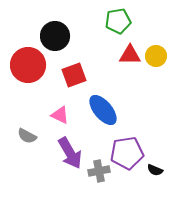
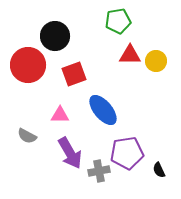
yellow circle: moved 5 px down
red square: moved 1 px up
pink triangle: rotated 24 degrees counterclockwise
black semicircle: moved 4 px right; rotated 42 degrees clockwise
